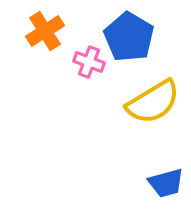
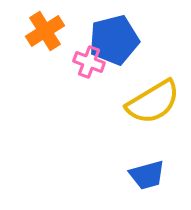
blue pentagon: moved 15 px left, 3 px down; rotated 27 degrees clockwise
blue trapezoid: moved 19 px left, 8 px up
